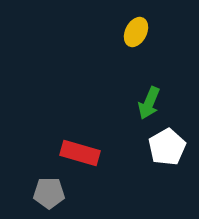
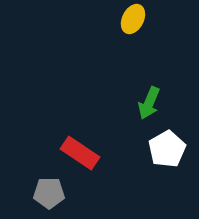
yellow ellipse: moved 3 px left, 13 px up
white pentagon: moved 2 px down
red rectangle: rotated 18 degrees clockwise
